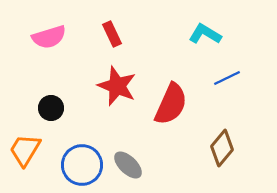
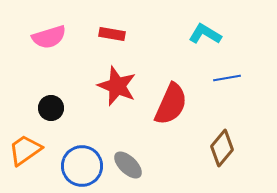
red rectangle: rotated 55 degrees counterclockwise
blue line: rotated 16 degrees clockwise
orange trapezoid: rotated 24 degrees clockwise
blue circle: moved 1 px down
